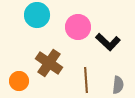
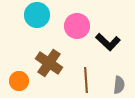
pink circle: moved 1 px left, 1 px up
gray semicircle: moved 1 px right
